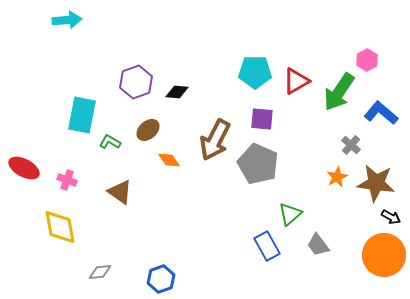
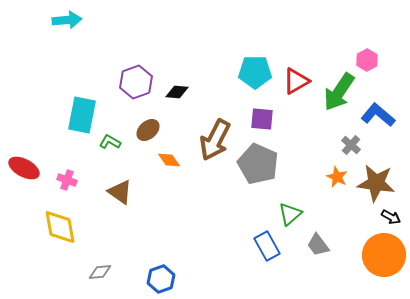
blue L-shape: moved 3 px left, 2 px down
orange star: rotated 20 degrees counterclockwise
